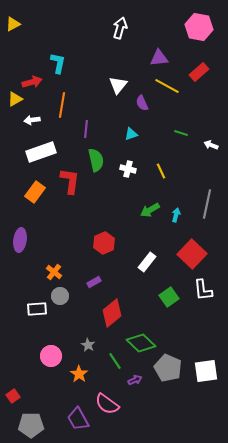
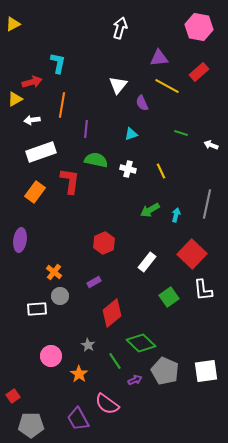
green semicircle at (96, 160): rotated 65 degrees counterclockwise
gray pentagon at (168, 368): moved 3 px left, 3 px down
